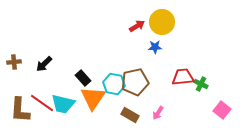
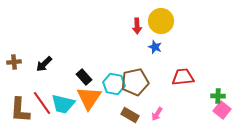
yellow circle: moved 1 px left, 1 px up
red arrow: rotated 119 degrees clockwise
blue star: rotated 24 degrees clockwise
black rectangle: moved 1 px right, 1 px up
green cross: moved 17 px right, 12 px down; rotated 24 degrees counterclockwise
orange triangle: moved 4 px left
red line: rotated 20 degrees clockwise
pink arrow: moved 1 px left, 1 px down
